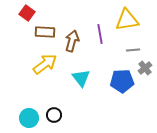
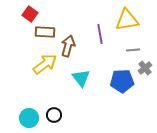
red square: moved 3 px right, 1 px down
brown arrow: moved 4 px left, 5 px down
